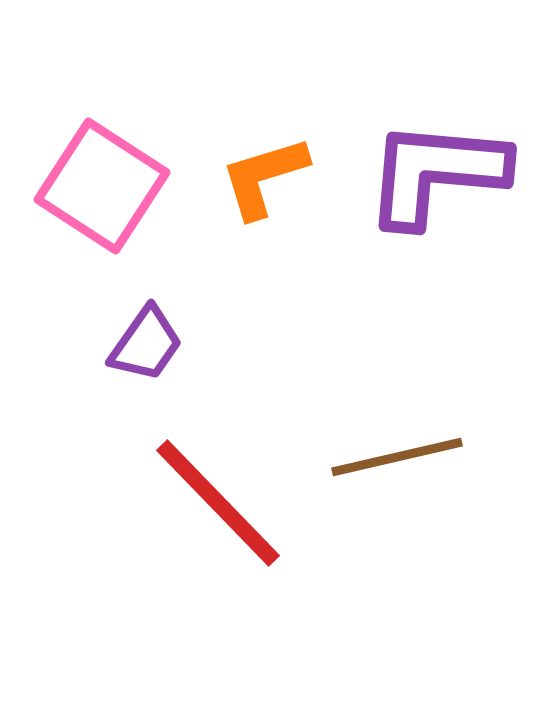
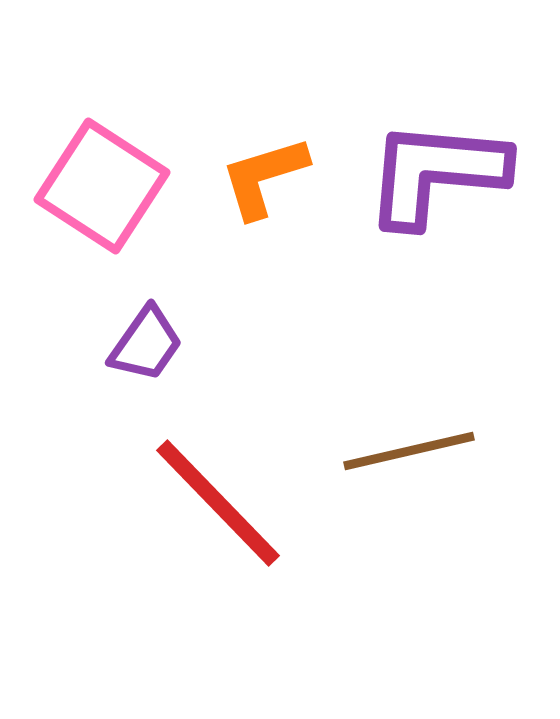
brown line: moved 12 px right, 6 px up
